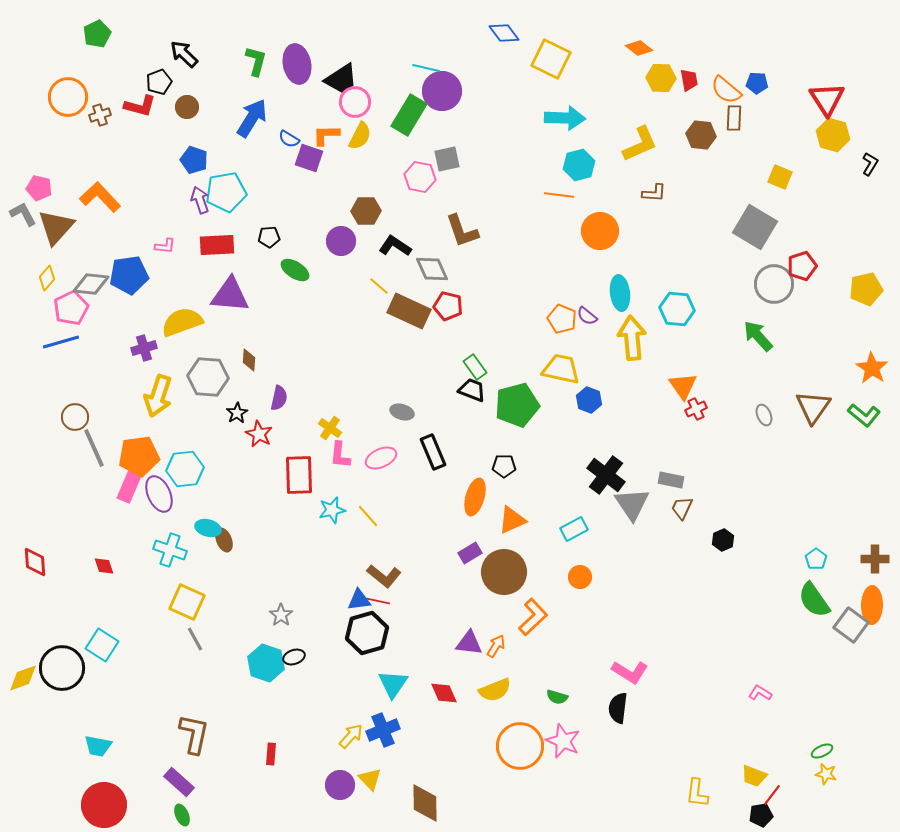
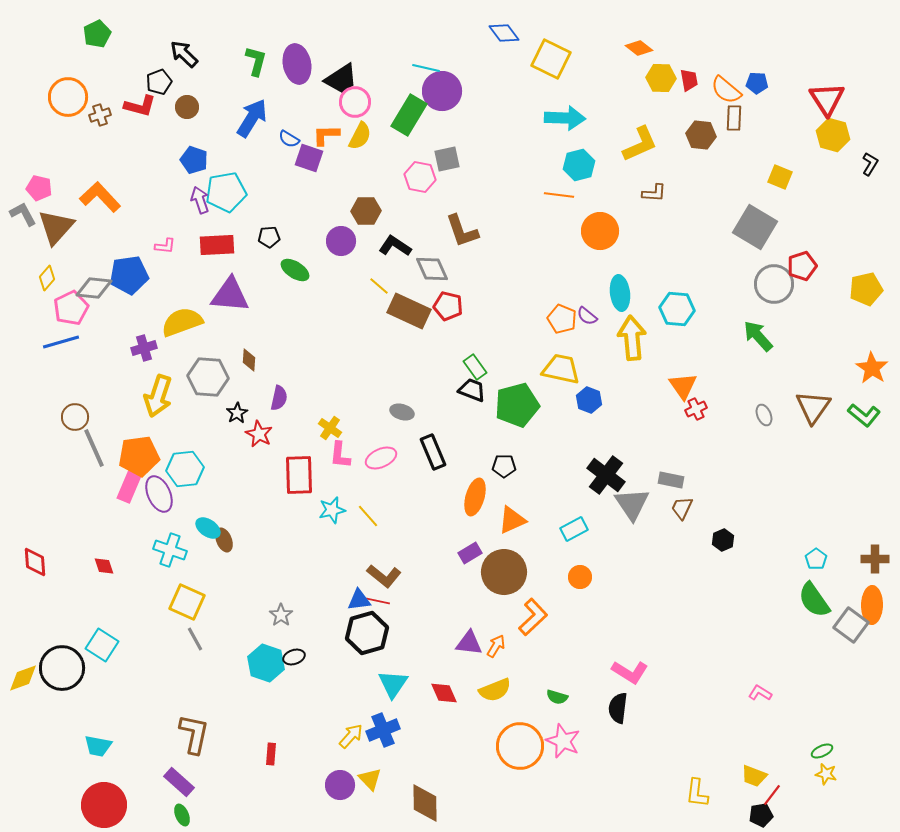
gray diamond at (91, 284): moved 3 px right, 4 px down
cyan ellipse at (208, 528): rotated 20 degrees clockwise
